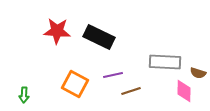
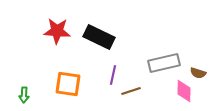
gray rectangle: moved 1 px left, 1 px down; rotated 16 degrees counterclockwise
purple line: rotated 66 degrees counterclockwise
orange square: moved 7 px left; rotated 20 degrees counterclockwise
